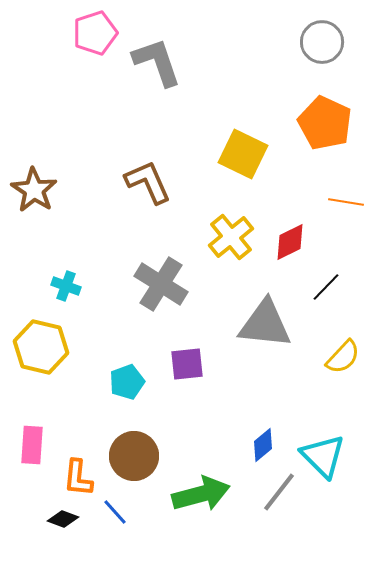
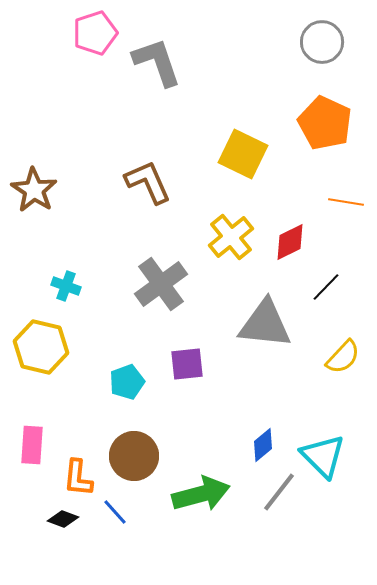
gray cross: rotated 22 degrees clockwise
